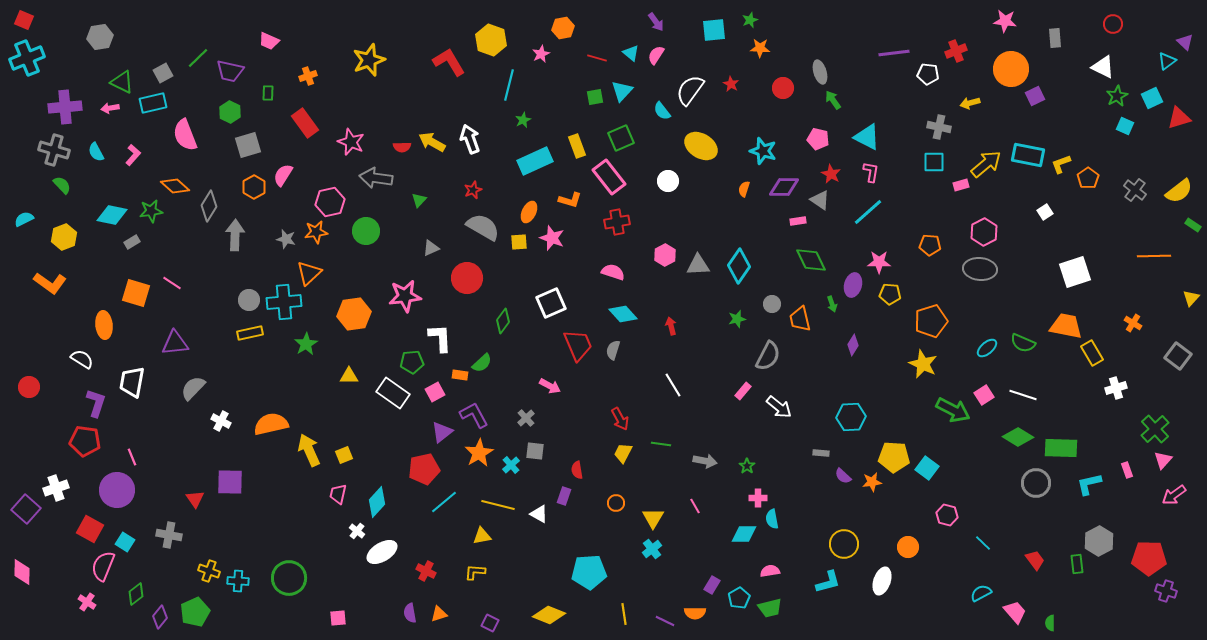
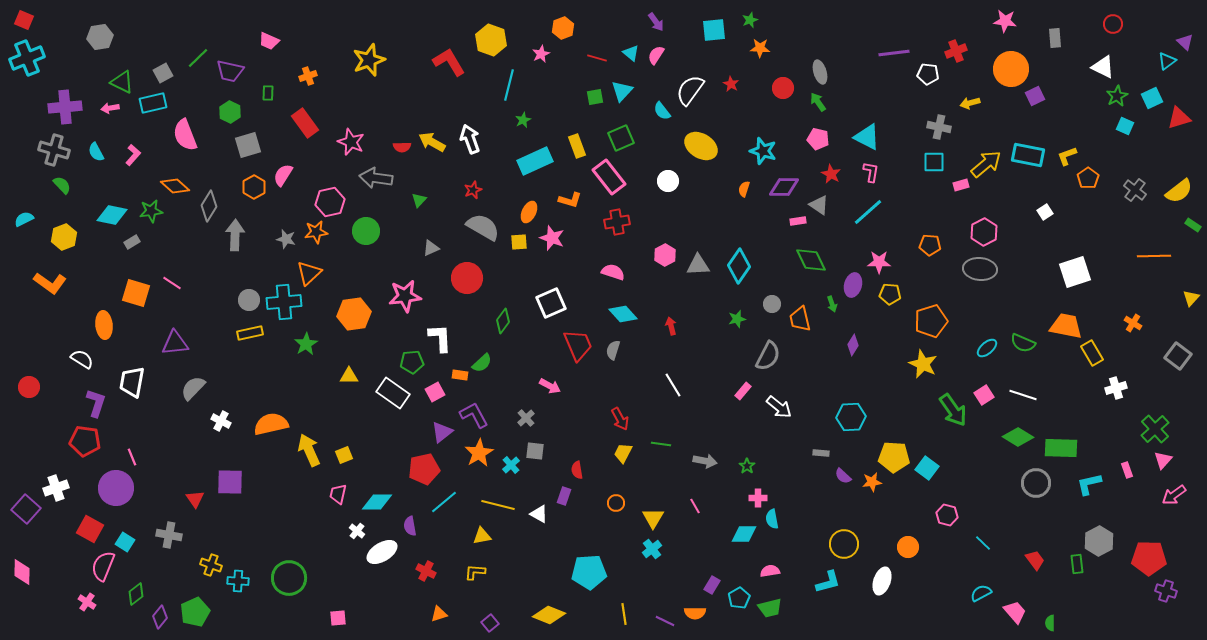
orange hexagon at (563, 28): rotated 10 degrees counterclockwise
green arrow at (833, 100): moved 15 px left, 2 px down
yellow L-shape at (1061, 164): moved 6 px right, 8 px up
gray triangle at (820, 200): moved 1 px left, 5 px down
green arrow at (953, 410): rotated 28 degrees clockwise
purple circle at (117, 490): moved 1 px left, 2 px up
cyan diamond at (377, 502): rotated 48 degrees clockwise
yellow cross at (209, 571): moved 2 px right, 6 px up
purple semicircle at (410, 613): moved 87 px up
purple square at (490, 623): rotated 24 degrees clockwise
